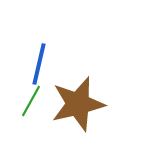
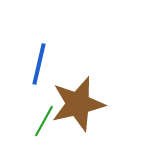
green line: moved 13 px right, 20 px down
